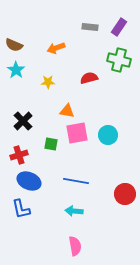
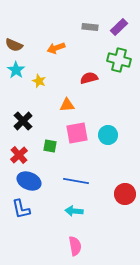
purple rectangle: rotated 12 degrees clockwise
yellow star: moved 9 px left, 1 px up; rotated 24 degrees clockwise
orange triangle: moved 6 px up; rotated 14 degrees counterclockwise
green square: moved 1 px left, 2 px down
red cross: rotated 24 degrees counterclockwise
